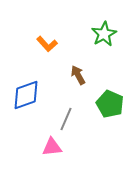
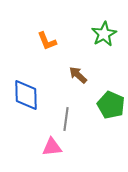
orange L-shape: moved 3 px up; rotated 20 degrees clockwise
brown arrow: rotated 18 degrees counterclockwise
blue diamond: rotated 72 degrees counterclockwise
green pentagon: moved 1 px right, 1 px down
gray line: rotated 15 degrees counterclockwise
